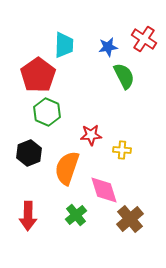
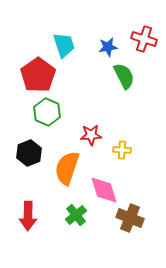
red cross: rotated 15 degrees counterclockwise
cyan trapezoid: rotated 20 degrees counterclockwise
brown cross: moved 1 px up; rotated 28 degrees counterclockwise
